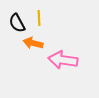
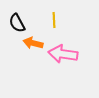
yellow line: moved 15 px right, 2 px down
pink arrow: moved 6 px up
